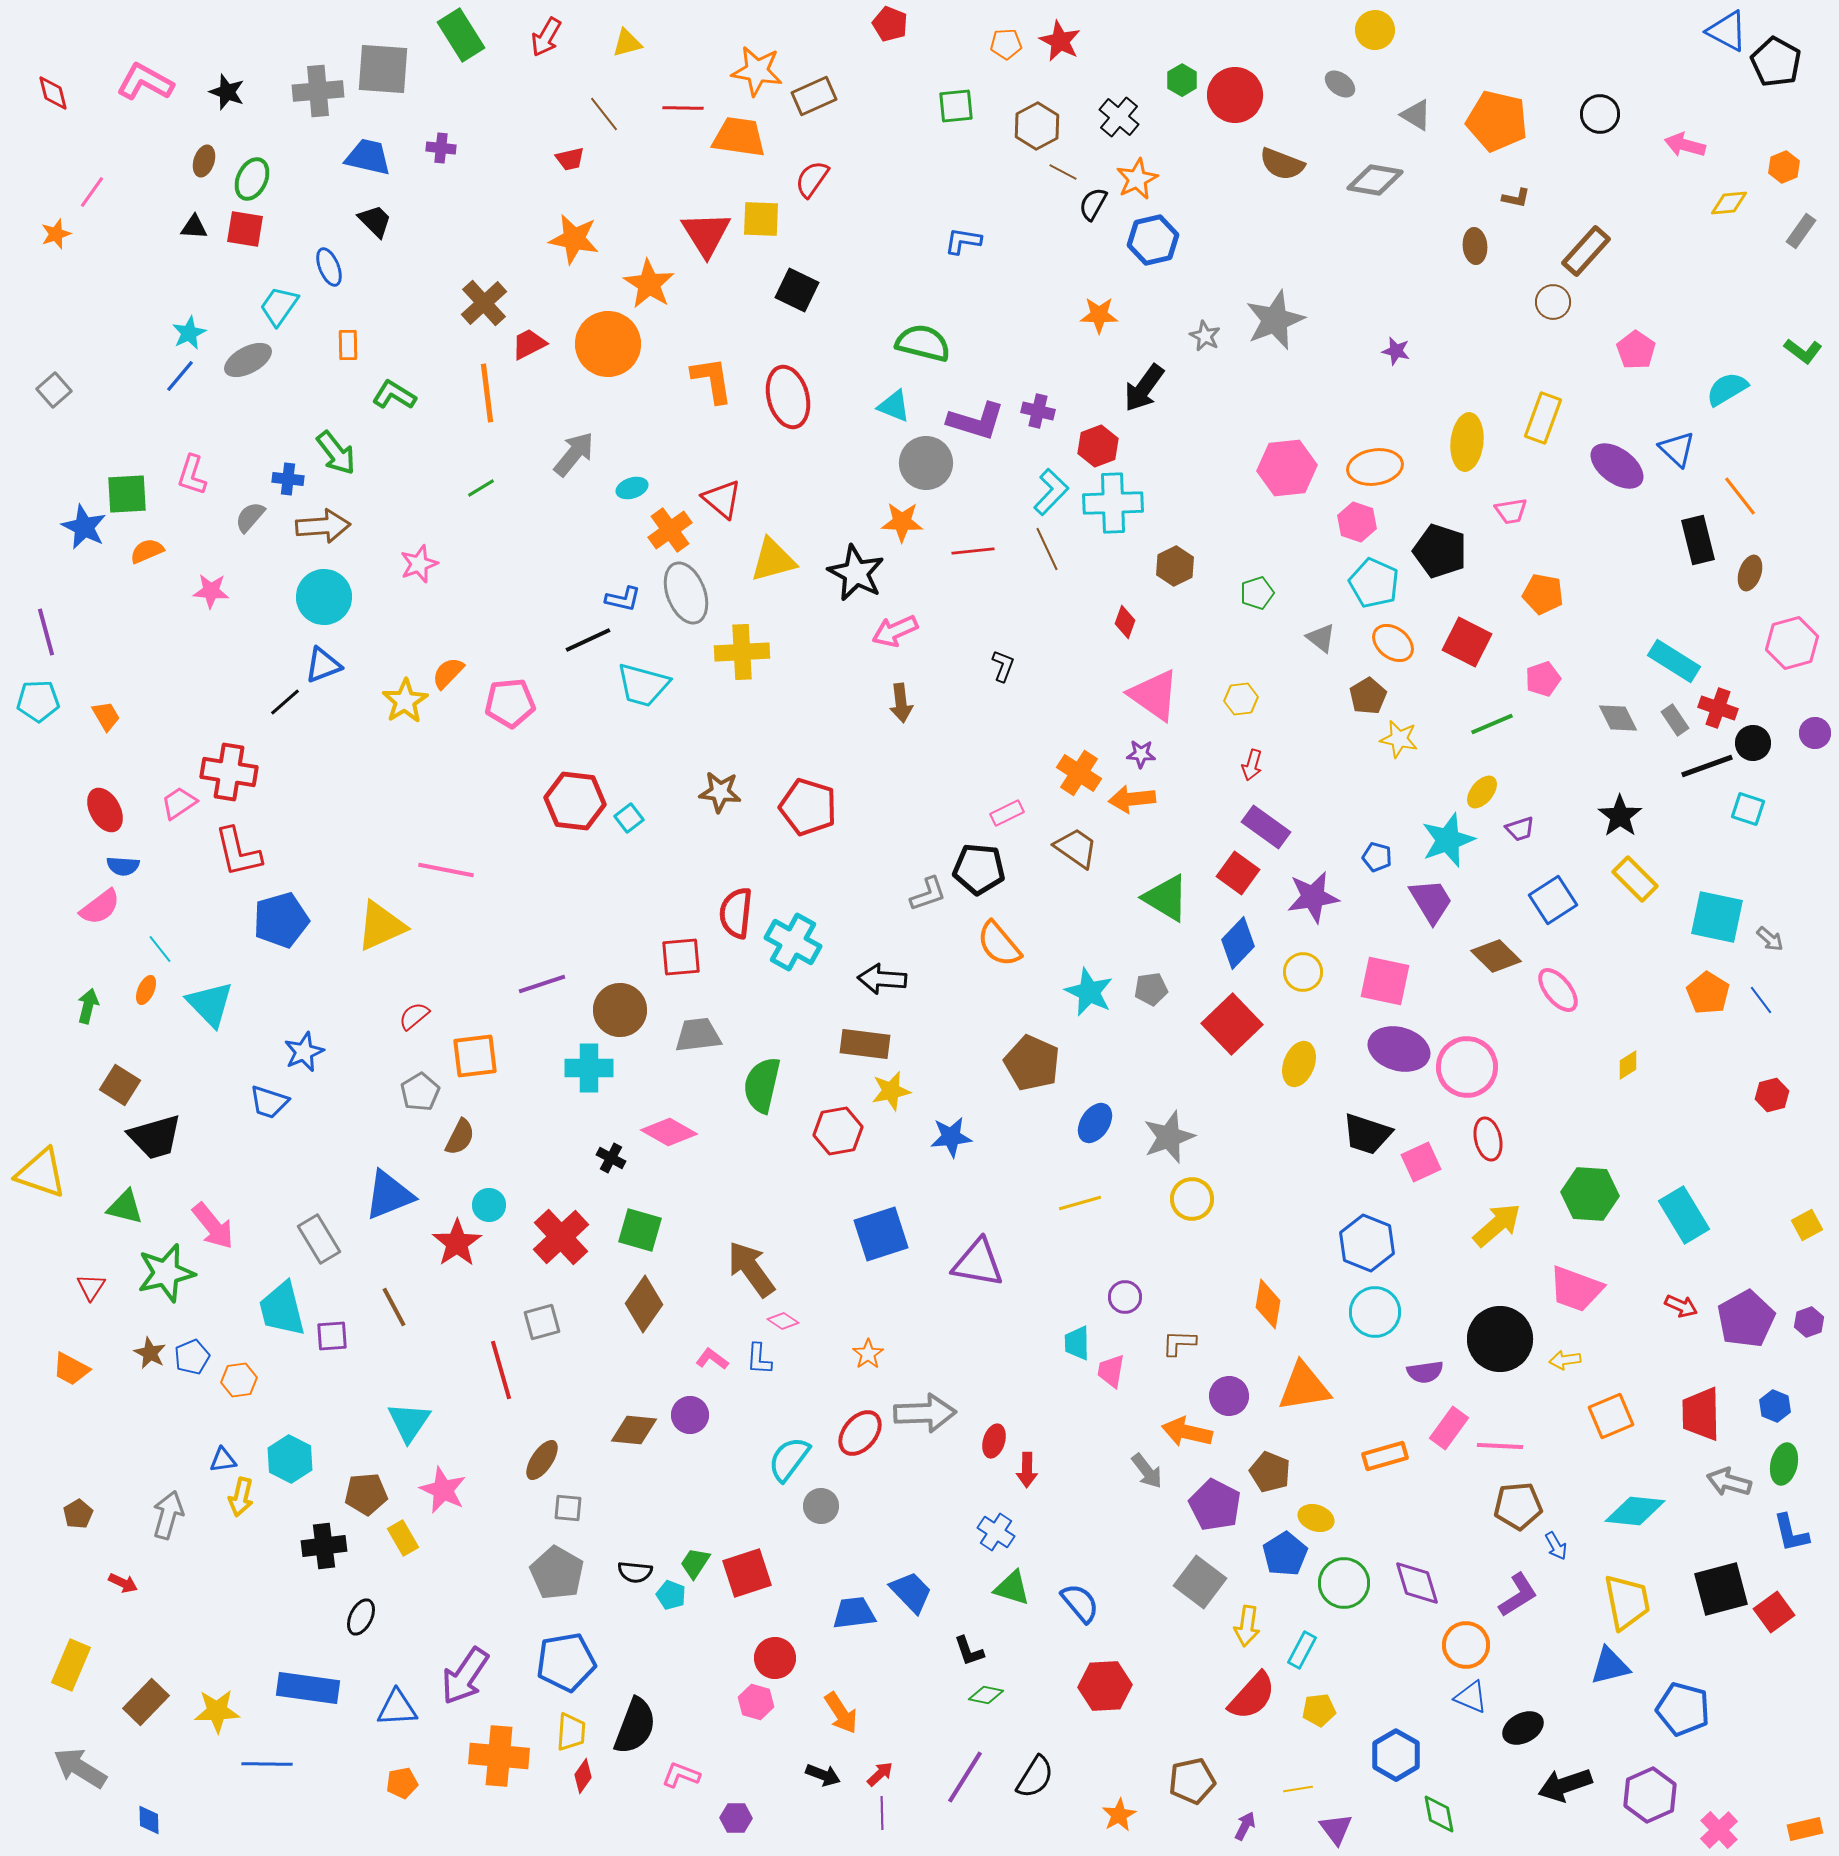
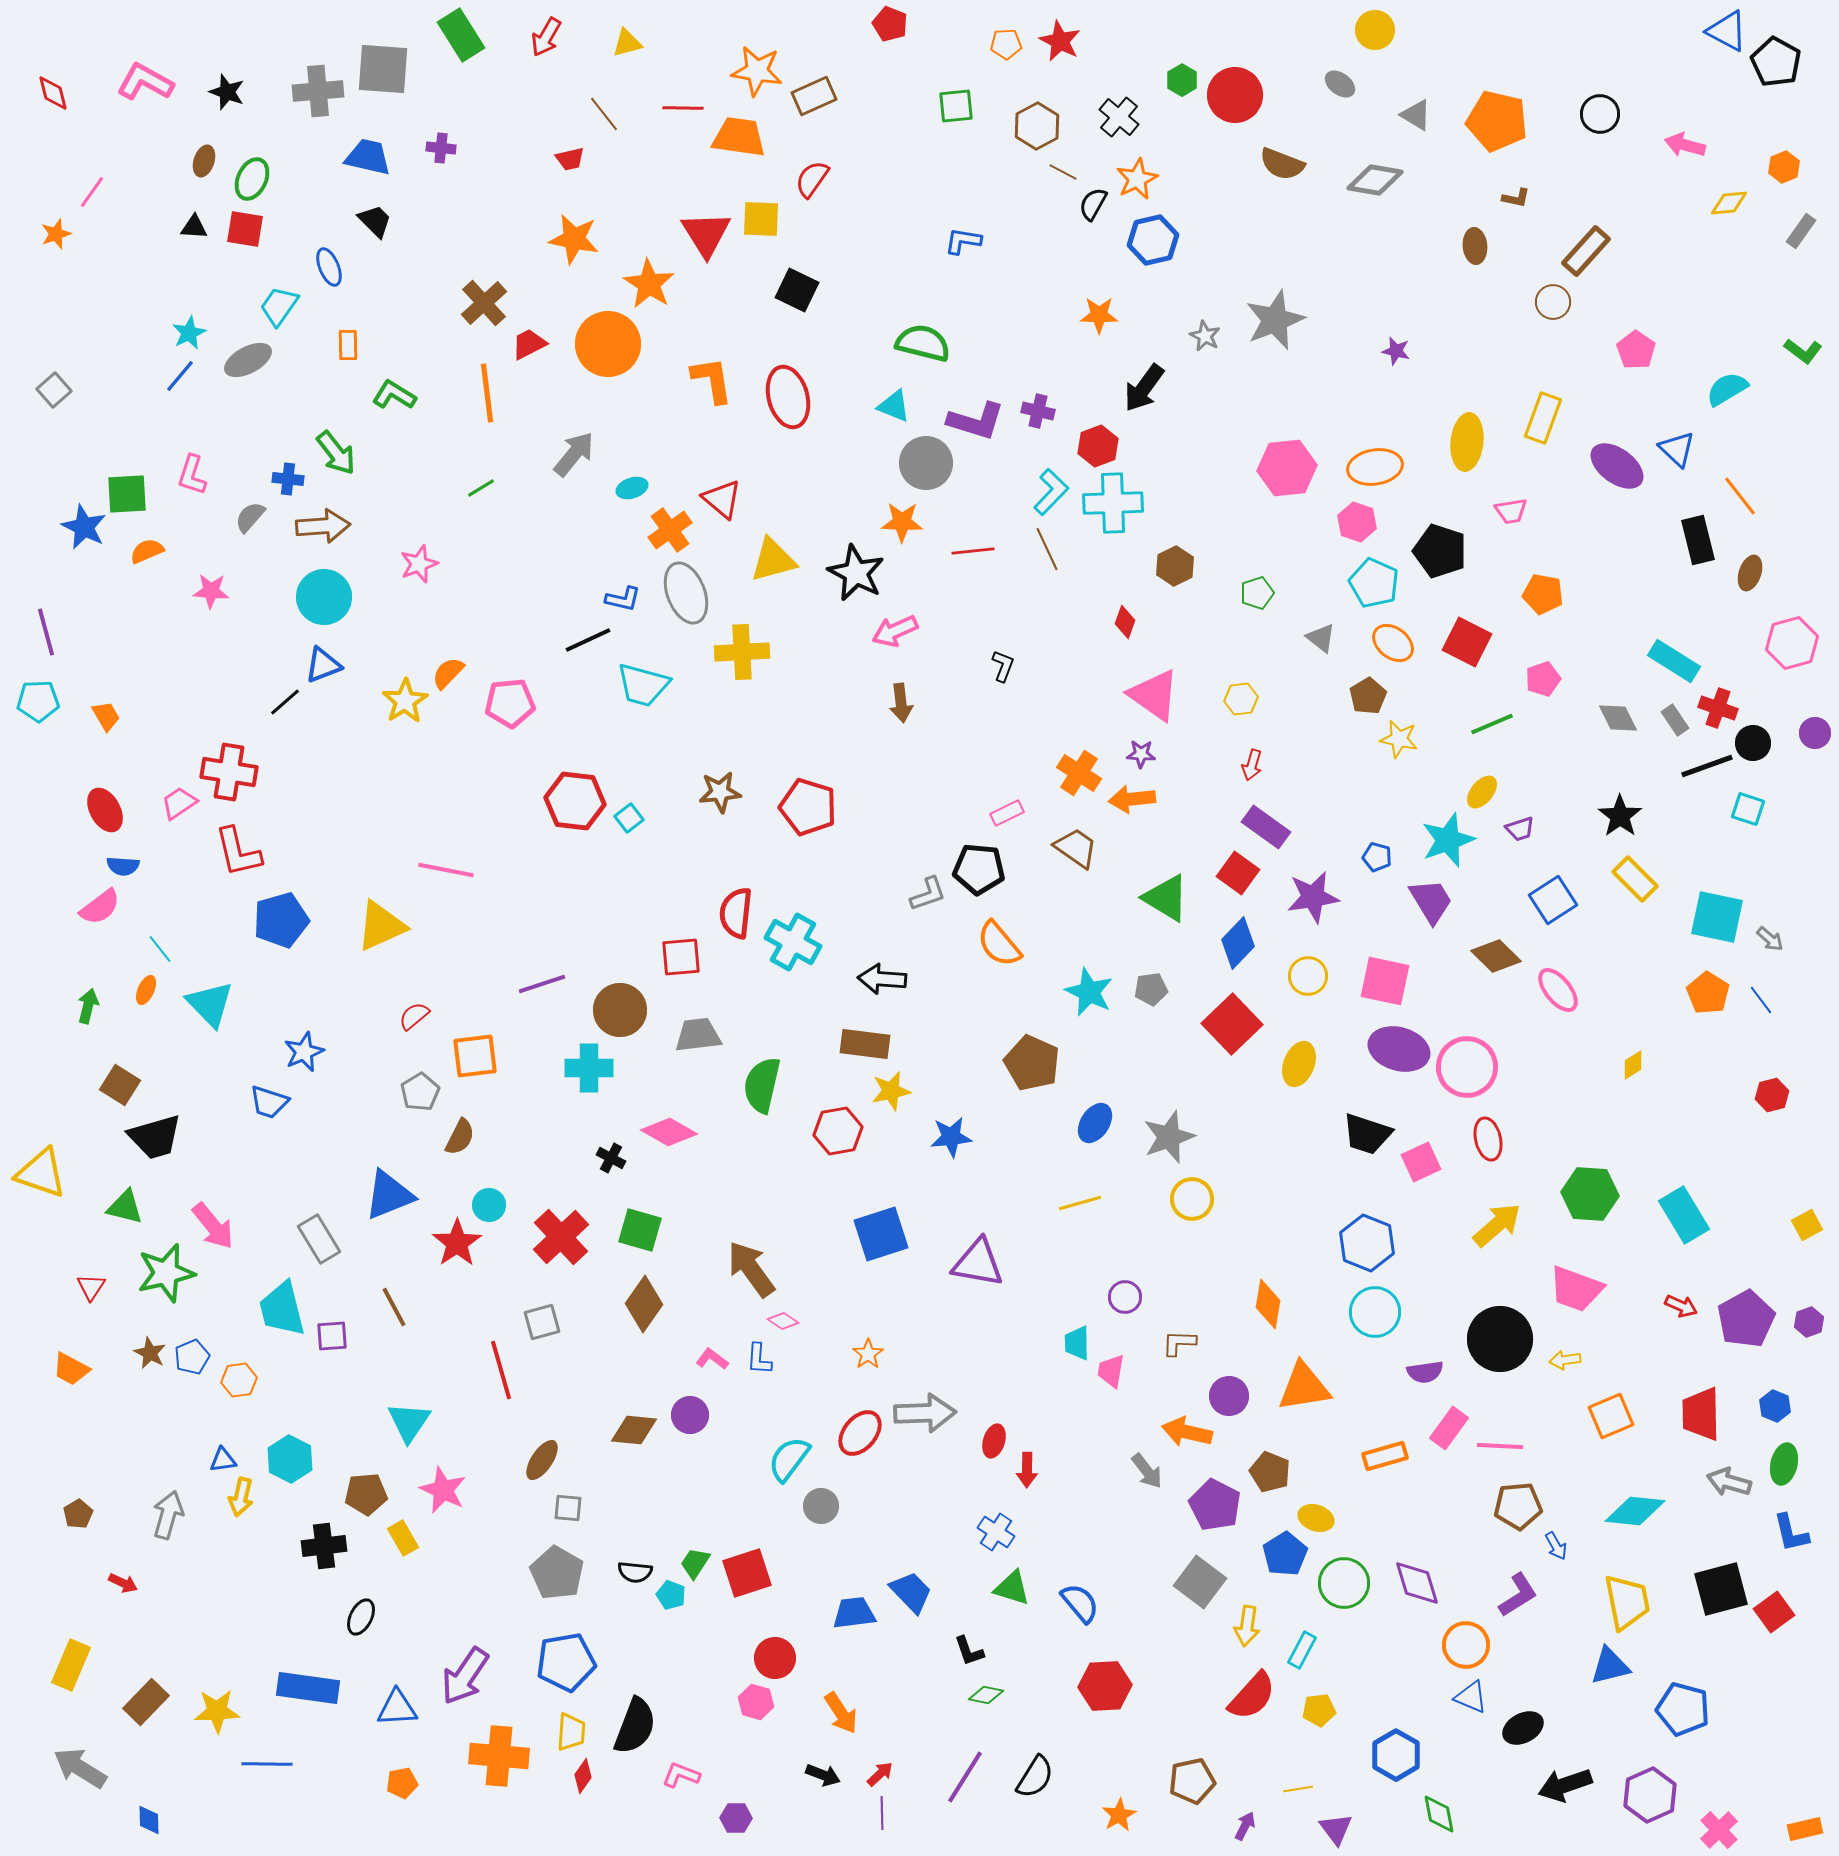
brown star at (720, 792): rotated 12 degrees counterclockwise
yellow circle at (1303, 972): moved 5 px right, 4 px down
yellow diamond at (1628, 1065): moved 5 px right
